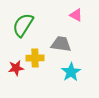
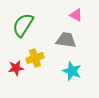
gray trapezoid: moved 5 px right, 4 px up
yellow cross: rotated 18 degrees counterclockwise
cyan star: moved 1 px right, 1 px up; rotated 18 degrees counterclockwise
